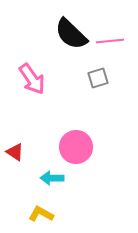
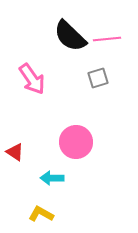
black semicircle: moved 1 px left, 2 px down
pink line: moved 3 px left, 2 px up
pink circle: moved 5 px up
